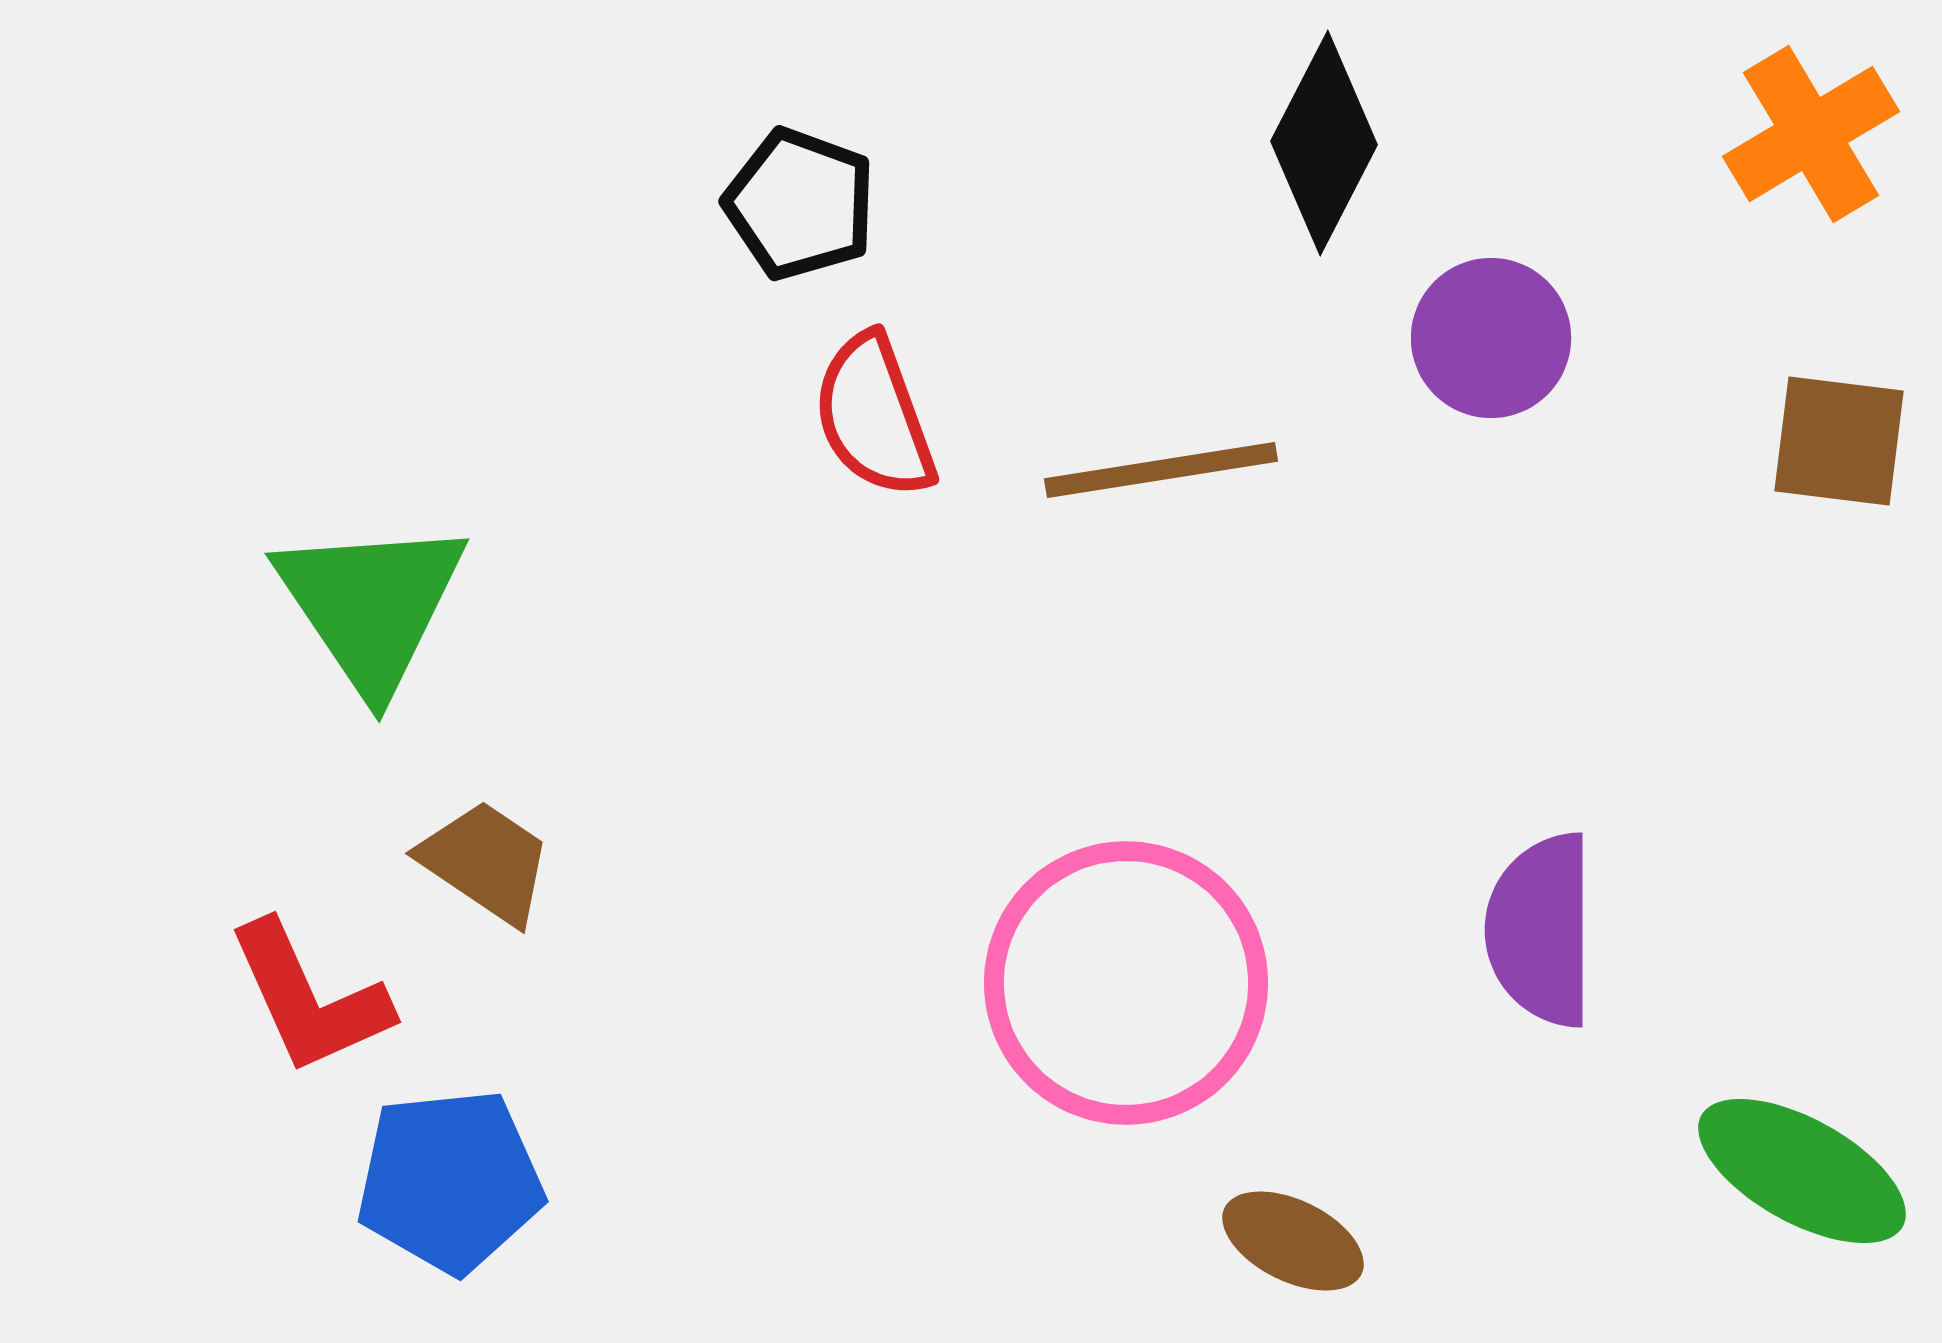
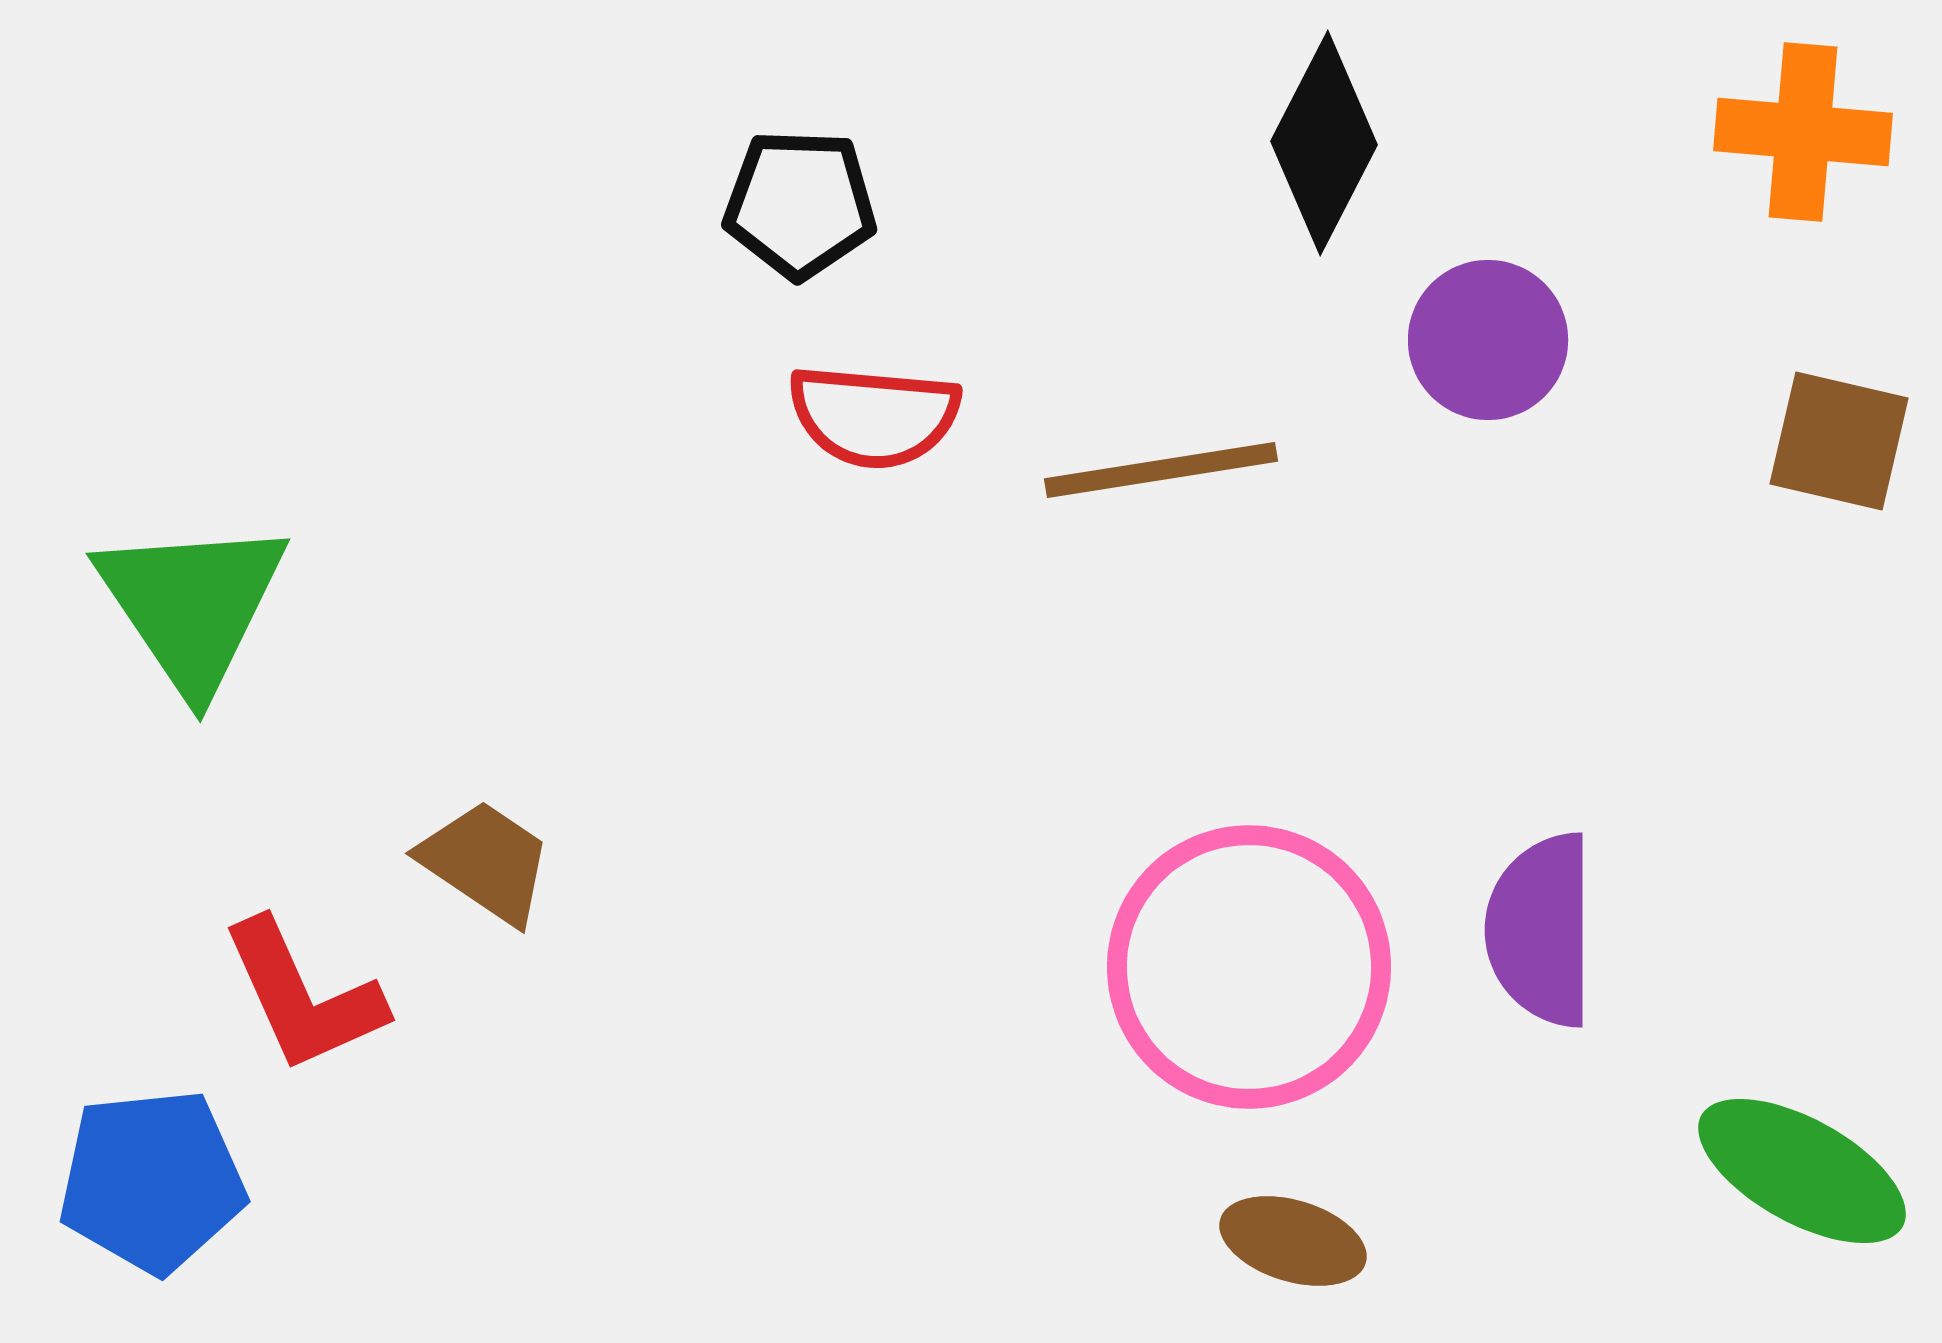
orange cross: moved 8 px left, 2 px up; rotated 36 degrees clockwise
black pentagon: rotated 18 degrees counterclockwise
purple circle: moved 3 px left, 2 px down
red semicircle: rotated 65 degrees counterclockwise
brown square: rotated 6 degrees clockwise
green triangle: moved 179 px left
pink circle: moved 123 px right, 16 px up
red L-shape: moved 6 px left, 2 px up
blue pentagon: moved 298 px left
brown ellipse: rotated 9 degrees counterclockwise
